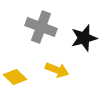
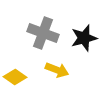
gray cross: moved 2 px right, 6 px down
yellow diamond: rotated 10 degrees counterclockwise
